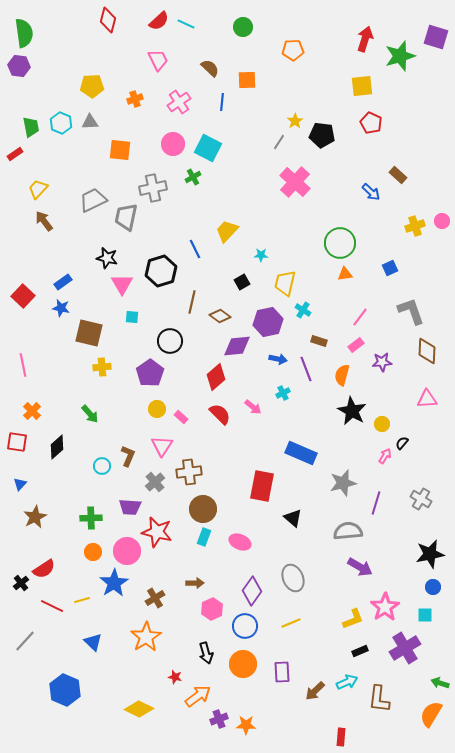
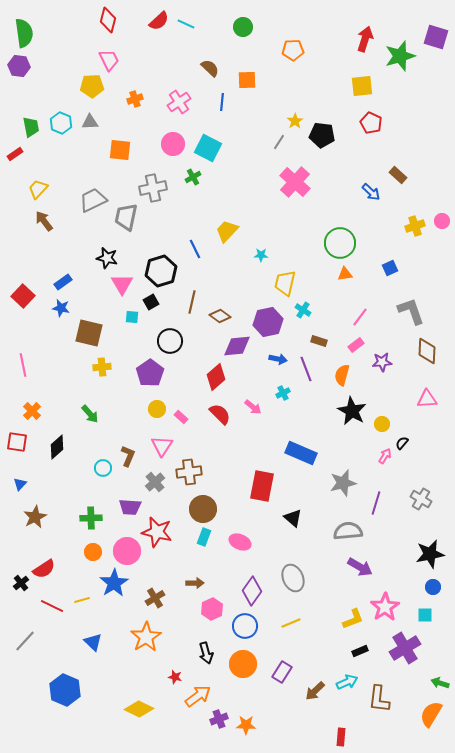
pink trapezoid at (158, 60): moved 49 px left
black square at (242, 282): moved 91 px left, 20 px down
cyan circle at (102, 466): moved 1 px right, 2 px down
purple rectangle at (282, 672): rotated 35 degrees clockwise
